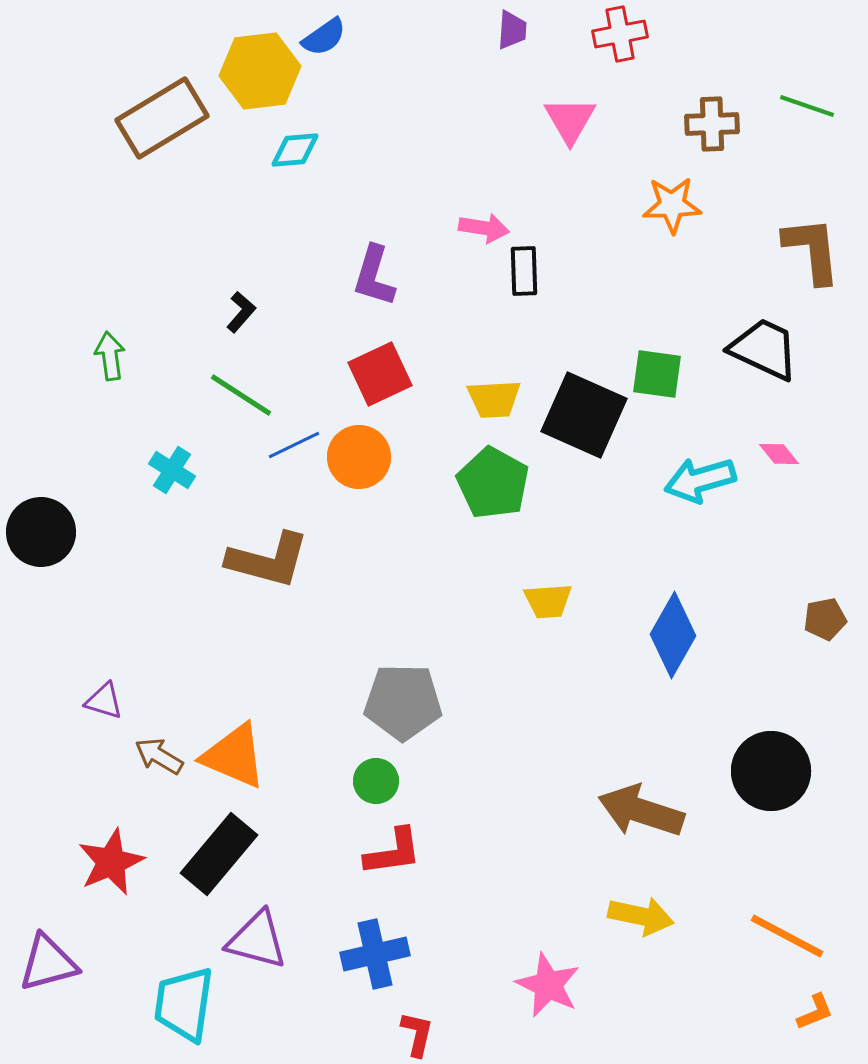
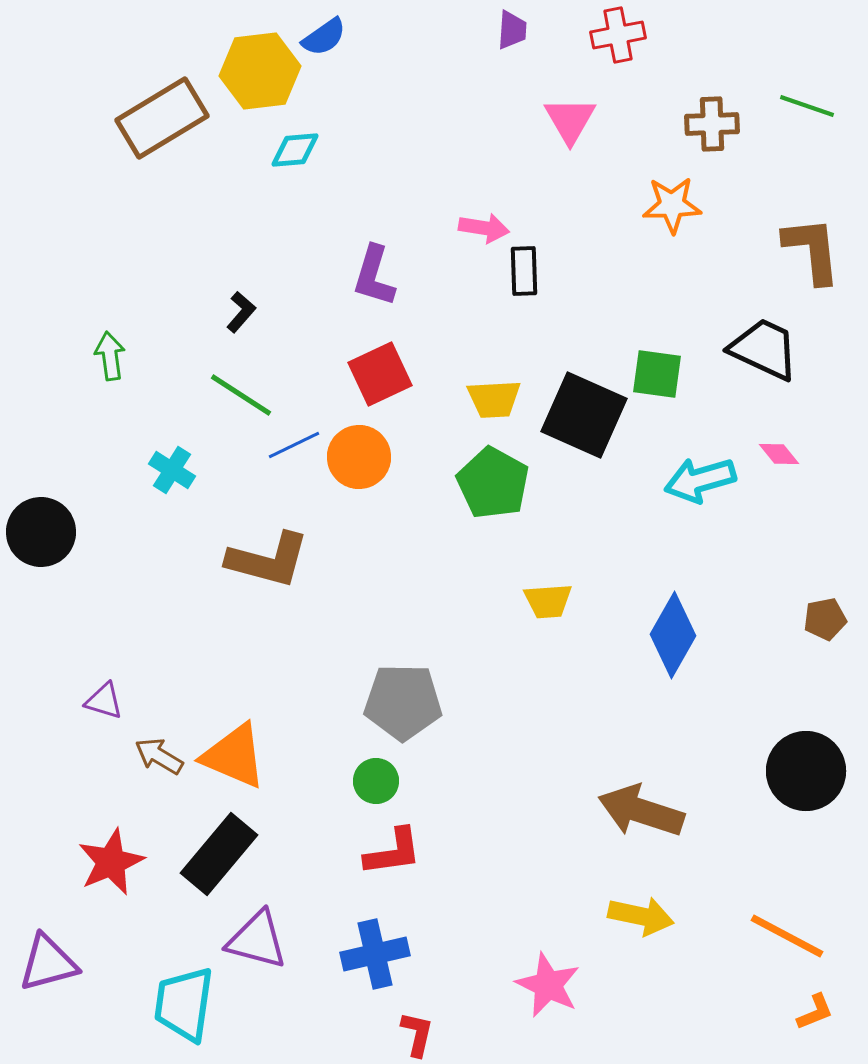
red cross at (620, 34): moved 2 px left, 1 px down
black circle at (771, 771): moved 35 px right
